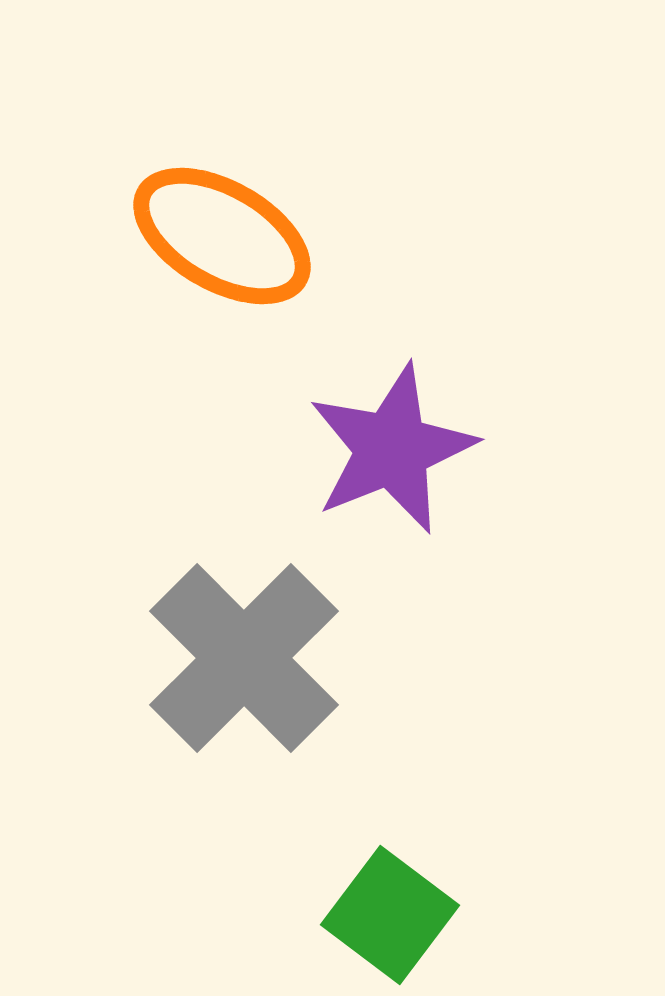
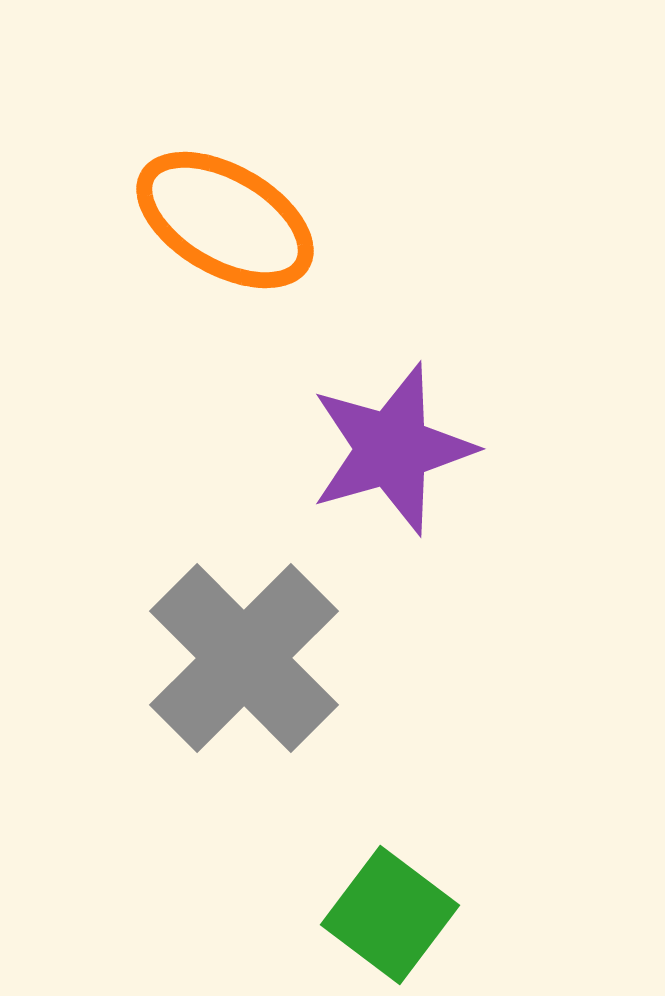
orange ellipse: moved 3 px right, 16 px up
purple star: rotated 6 degrees clockwise
